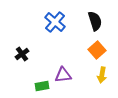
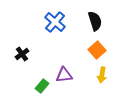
purple triangle: moved 1 px right
green rectangle: rotated 40 degrees counterclockwise
